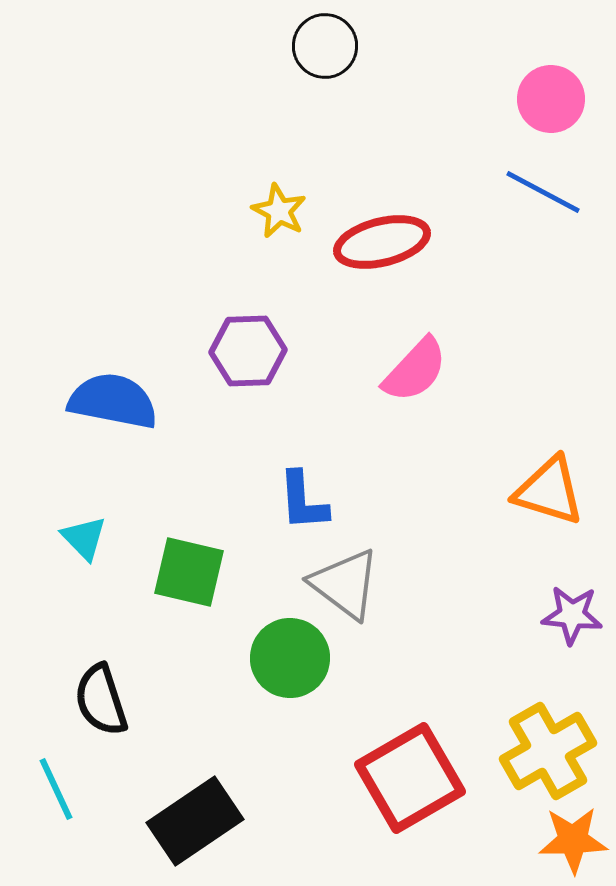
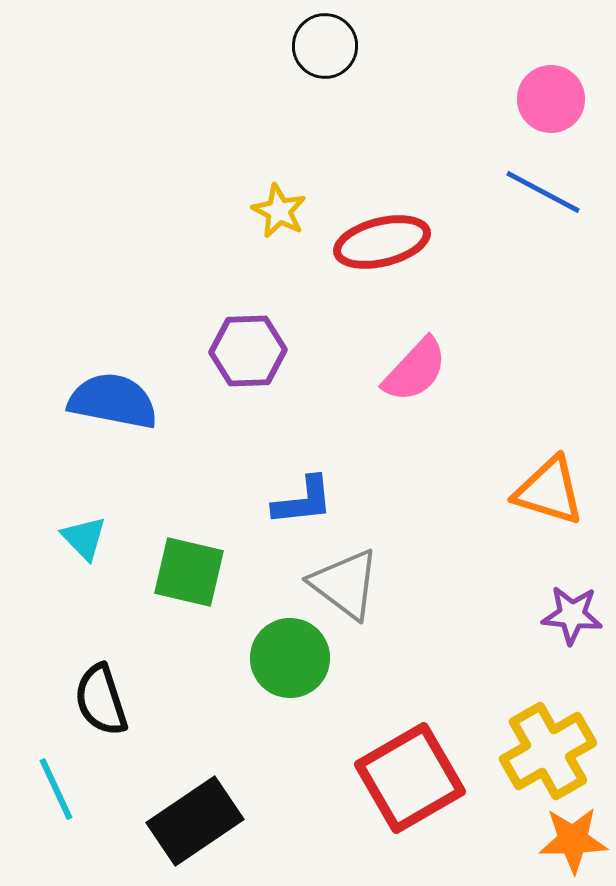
blue L-shape: rotated 92 degrees counterclockwise
